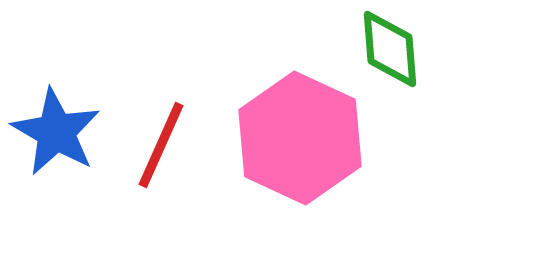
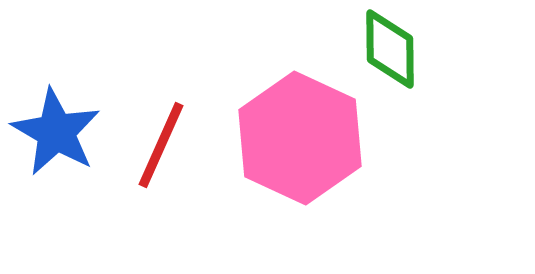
green diamond: rotated 4 degrees clockwise
